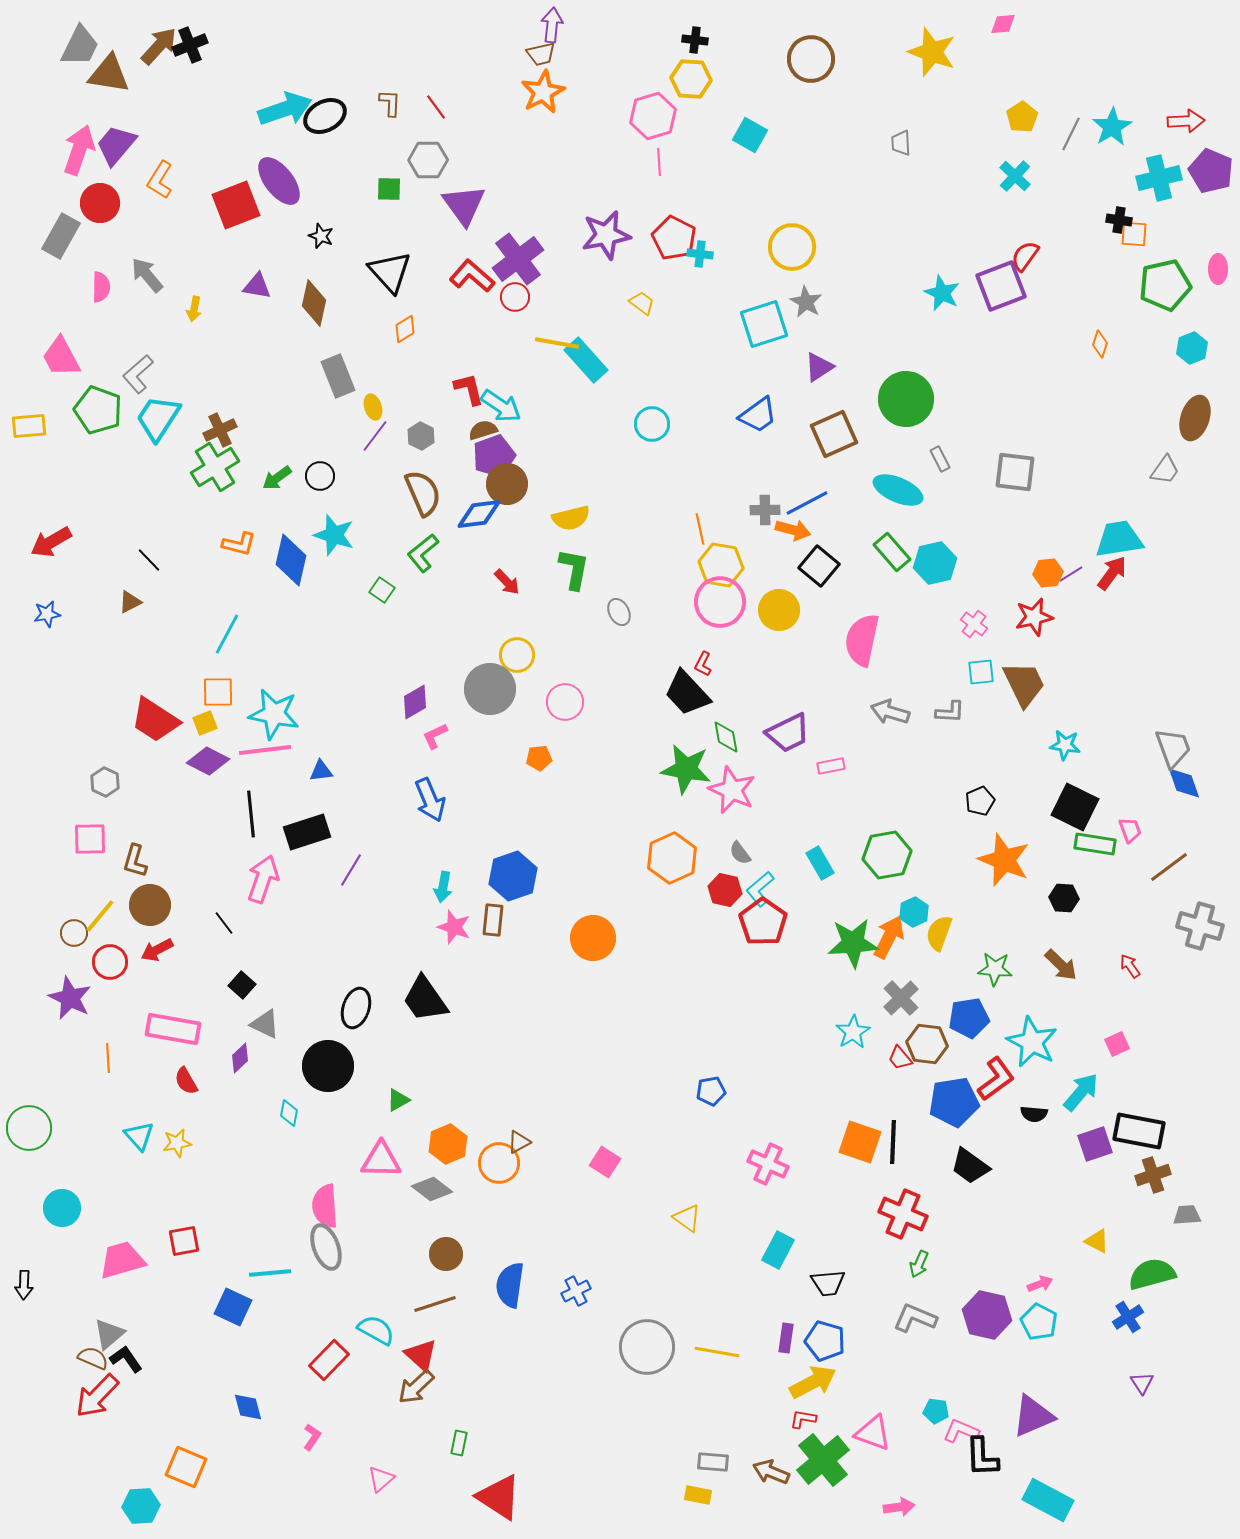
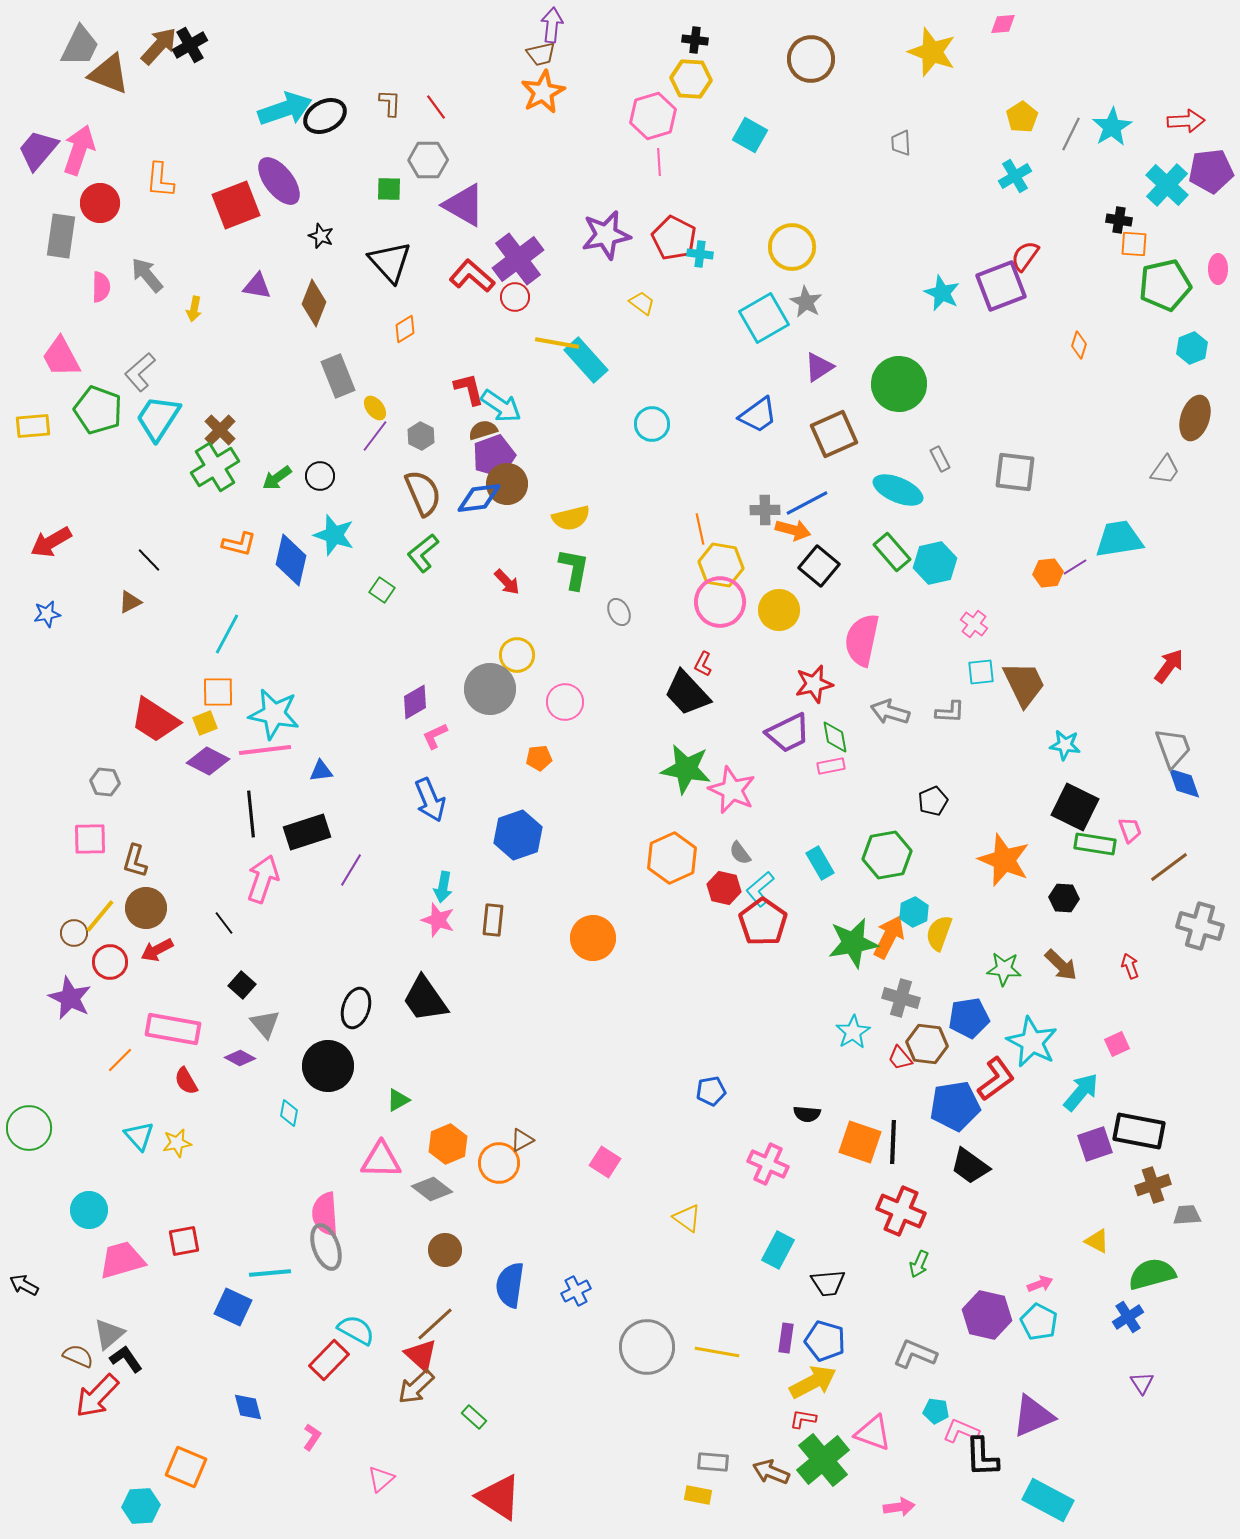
black cross at (190, 45): rotated 8 degrees counterclockwise
brown triangle at (109, 74): rotated 12 degrees clockwise
purple trapezoid at (116, 145): moved 78 px left, 5 px down
purple pentagon at (1211, 171): rotated 30 degrees counterclockwise
cyan cross at (1015, 176): rotated 16 degrees clockwise
cyan cross at (1159, 178): moved 8 px right, 7 px down; rotated 33 degrees counterclockwise
orange L-shape at (160, 180): rotated 27 degrees counterclockwise
purple triangle at (464, 205): rotated 24 degrees counterclockwise
orange square at (1134, 234): moved 10 px down
gray rectangle at (61, 236): rotated 21 degrees counterclockwise
black triangle at (390, 272): moved 10 px up
brown diamond at (314, 303): rotated 9 degrees clockwise
cyan square at (764, 324): moved 6 px up; rotated 12 degrees counterclockwise
orange diamond at (1100, 344): moved 21 px left, 1 px down
gray L-shape at (138, 374): moved 2 px right, 2 px up
green circle at (906, 399): moved 7 px left, 15 px up
yellow ellipse at (373, 407): moved 2 px right, 1 px down; rotated 20 degrees counterclockwise
yellow rectangle at (29, 426): moved 4 px right
brown cross at (220, 430): rotated 20 degrees counterclockwise
blue diamond at (479, 514): moved 16 px up
red arrow at (1112, 573): moved 57 px right, 93 px down
purple line at (1071, 574): moved 4 px right, 7 px up
red star at (1034, 617): moved 220 px left, 67 px down
green diamond at (726, 737): moved 109 px right
gray hexagon at (105, 782): rotated 20 degrees counterclockwise
black pentagon at (980, 801): moved 47 px left
blue hexagon at (513, 876): moved 5 px right, 41 px up
red hexagon at (725, 890): moved 1 px left, 2 px up
brown circle at (150, 905): moved 4 px left, 3 px down
pink star at (454, 927): moved 16 px left, 7 px up
green star at (853, 943): rotated 6 degrees counterclockwise
red arrow at (1130, 966): rotated 15 degrees clockwise
green star at (995, 969): moved 9 px right
gray cross at (901, 998): rotated 30 degrees counterclockwise
gray triangle at (265, 1024): rotated 24 degrees clockwise
orange line at (108, 1058): moved 12 px right, 2 px down; rotated 48 degrees clockwise
purple diamond at (240, 1058): rotated 72 degrees clockwise
blue pentagon at (954, 1102): moved 1 px right, 4 px down
black semicircle at (1034, 1114): moved 227 px left
brown triangle at (519, 1142): moved 3 px right, 2 px up
brown cross at (1153, 1175): moved 10 px down
pink semicircle at (325, 1206): moved 8 px down
cyan circle at (62, 1208): moved 27 px right, 2 px down
red cross at (903, 1214): moved 2 px left, 3 px up
brown circle at (446, 1254): moved 1 px left, 4 px up
black arrow at (24, 1285): rotated 116 degrees clockwise
brown line at (435, 1304): moved 20 px down; rotated 24 degrees counterclockwise
gray L-shape at (915, 1318): moved 36 px down
cyan semicircle at (376, 1330): moved 20 px left
brown semicircle at (93, 1358): moved 15 px left, 2 px up
green rectangle at (459, 1443): moved 15 px right, 26 px up; rotated 60 degrees counterclockwise
